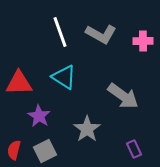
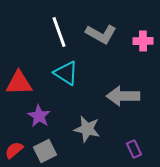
white line: moved 1 px left
cyan triangle: moved 2 px right, 4 px up
gray arrow: rotated 144 degrees clockwise
gray star: rotated 24 degrees counterclockwise
red semicircle: rotated 36 degrees clockwise
